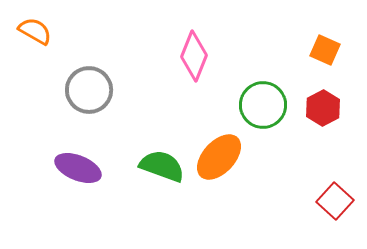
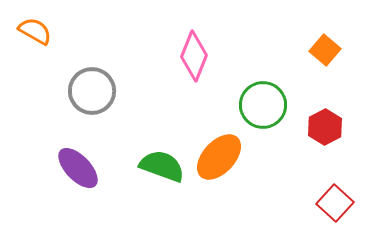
orange square: rotated 16 degrees clockwise
gray circle: moved 3 px right, 1 px down
red hexagon: moved 2 px right, 19 px down
purple ellipse: rotated 24 degrees clockwise
red square: moved 2 px down
